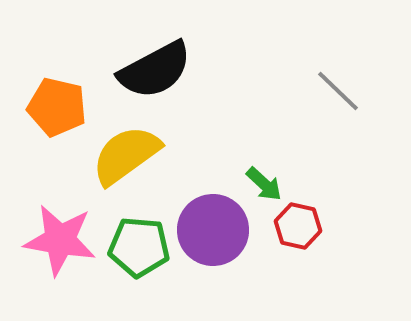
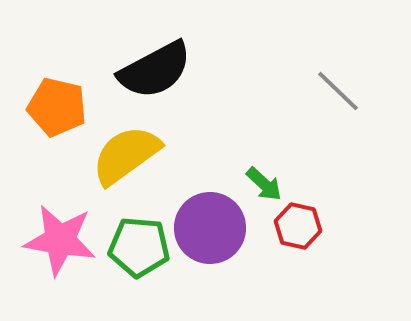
purple circle: moved 3 px left, 2 px up
